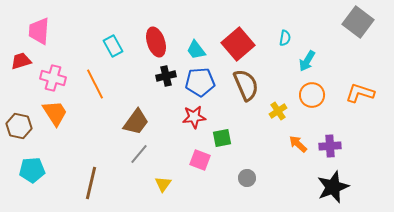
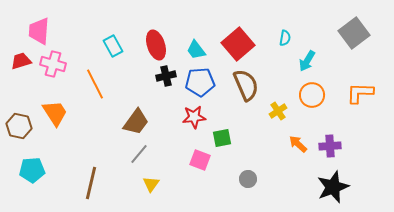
gray square: moved 4 px left, 11 px down; rotated 16 degrees clockwise
red ellipse: moved 3 px down
pink cross: moved 14 px up
orange L-shape: rotated 16 degrees counterclockwise
gray circle: moved 1 px right, 1 px down
yellow triangle: moved 12 px left
